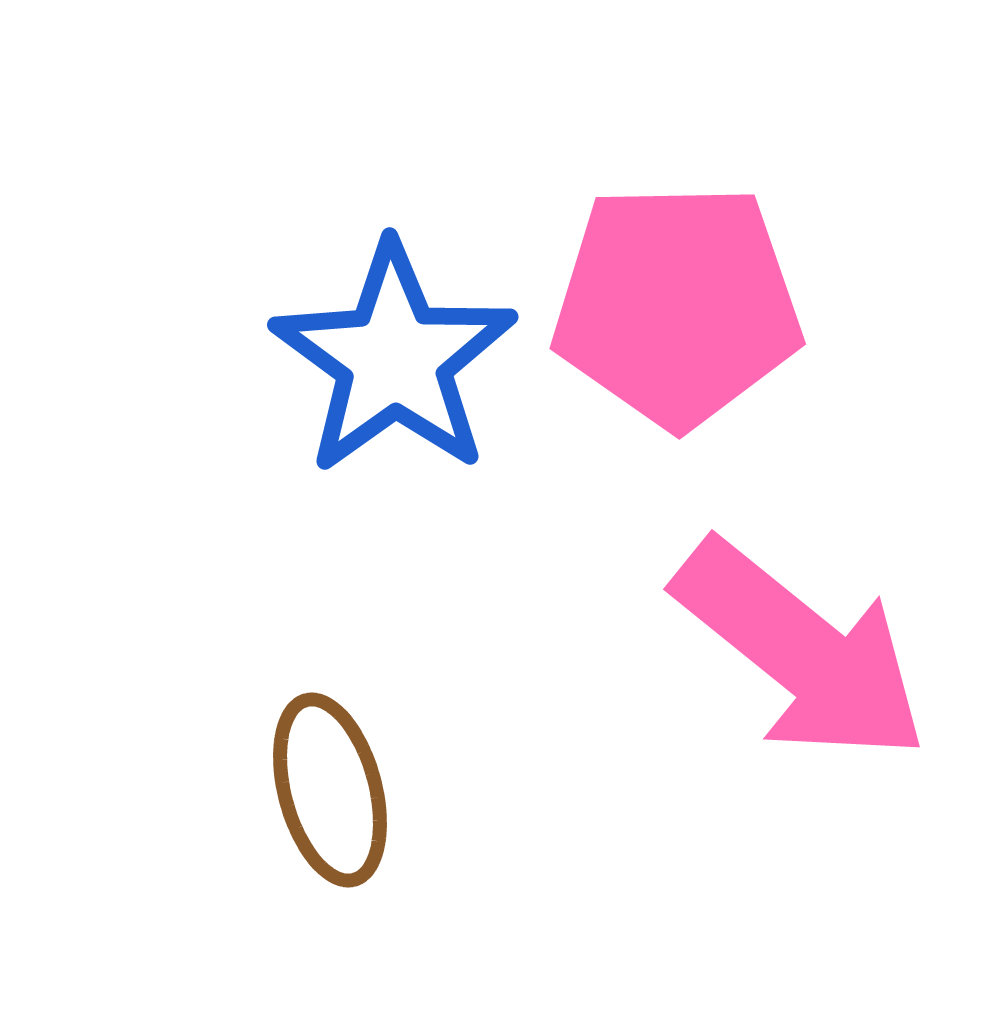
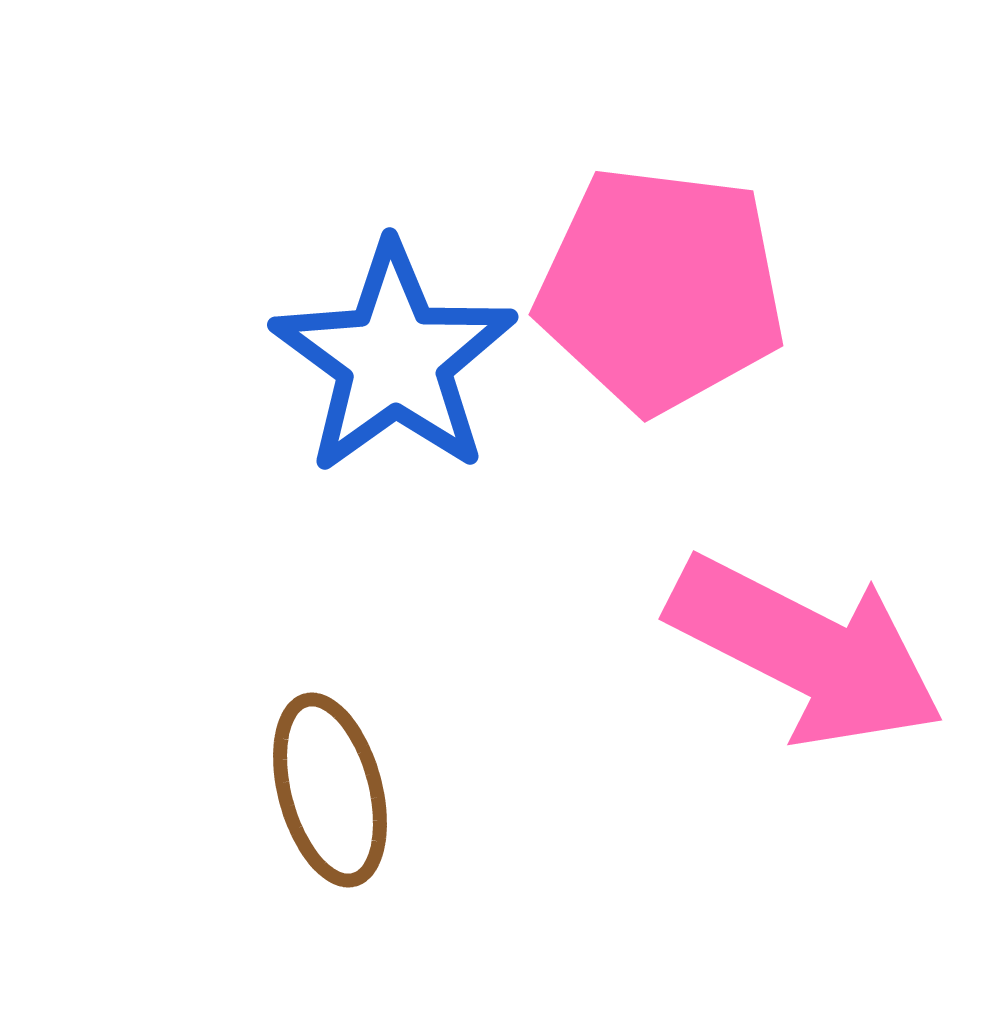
pink pentagon: moved 16 px left, 16 px up; rotated 8 degrees clockwise
pink arrow: moved 5 px right; rotated 12 degrees counterclockwise
